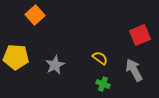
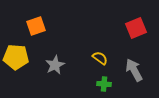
orange square: moved 1 px right, 11 px down; rotated 24 degrees clockwise
red square: moved 4 px left, 7 px up
green cross: moved 1 px right; rotated 16 degrees counterclockwise
